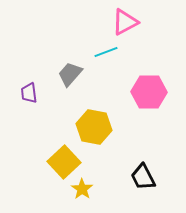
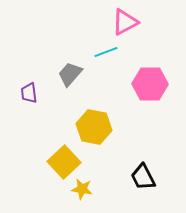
pink hexagon: moved 1 px right, 8 px up
yellow star: rotated 25 degrees counterclockwise
